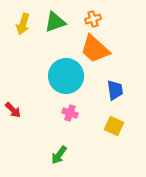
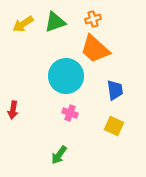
yellow arrow: rotated 40 degrees clockwise
red arrow: rotated 54 degrees clockwise
